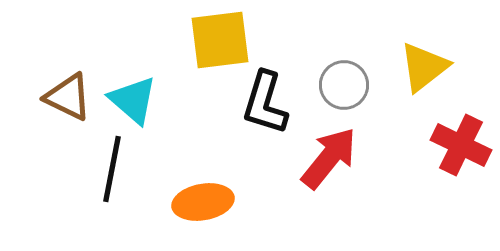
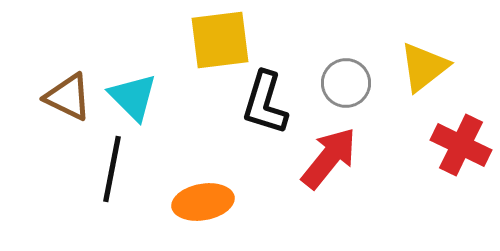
gray circle: moved 2 px right, 2 px up
cyan triangle: moved 3 px up; rotated 4 degrees clockwise
